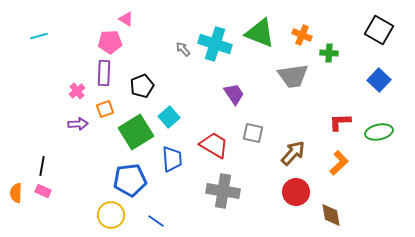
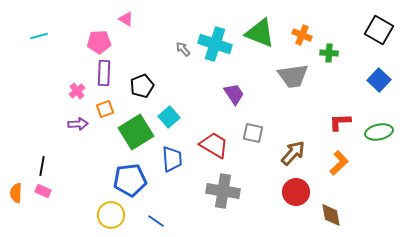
pink pentagon: moved 11 px left
